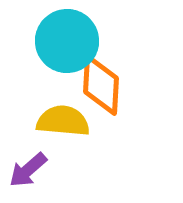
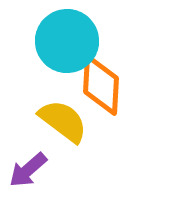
yellow semicircle: rotated 32 degrees clockwise
